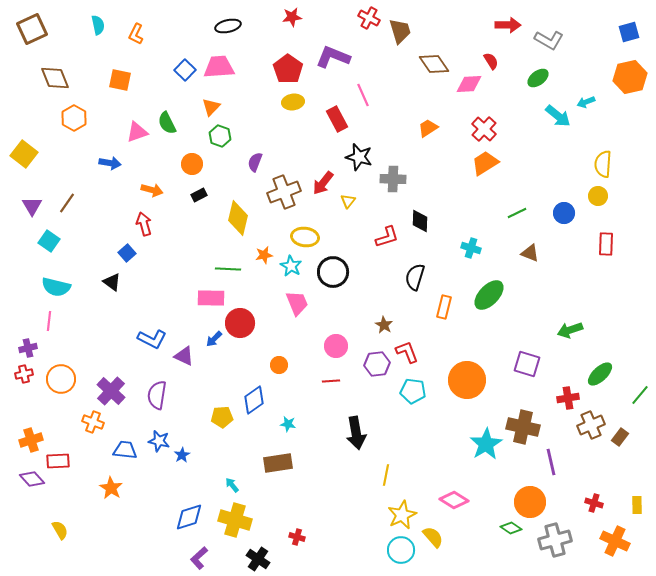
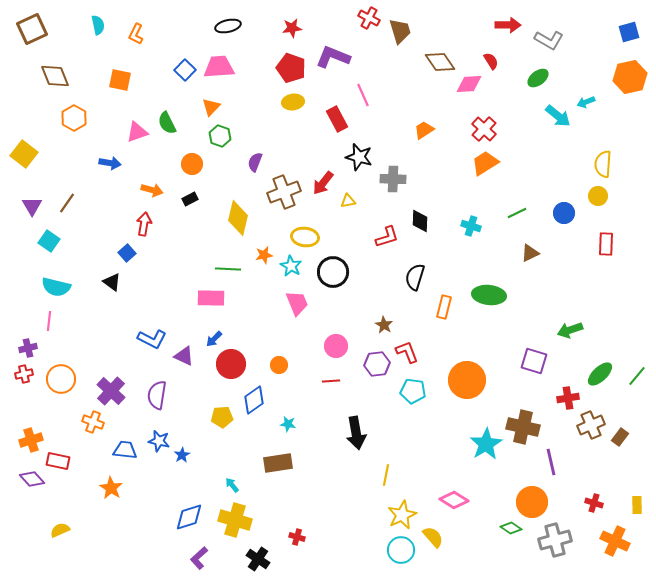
red star at (292, 17): moved 11 px down
brown diamond at (434, 64): moved 6 px right, 2 px up
red pentagon at (288, 69): moved 3 px right, 1 px up; rotated 16 degrees counterclockwise
brown diamond at (55, 78): moved 2 px up
orange trapezoid at (428, 128): moved 4 px left, 2 px down
black rectangle at (199, 195): moved 9 px left, 4 px down
yellow triangle at (348, 201): rotated 42 degrees clockwise
red arrow at (144, 224): rotated 25 degrees clockwise
cyan cross at (471, 248): moved 22 px up
brown triangle at (530, 253): rotated 48 degrees counterclockwise
green ellipse at (489, 295): rotated 52 degrees clockwise
red circle at (240, 323): moved 9 px left, 41 px down
purple square at (527, 364): moved 7 px right, 3 px up
green line at (640, 395): moved 3 px left, 19 px up
red rectangle at (58, 461): rotated 15 degrees clockwise
orange circle at (530, 502): moved 2 px right
yellow semicircle at (60, 530): rotated 84 degrees counterclockwise
